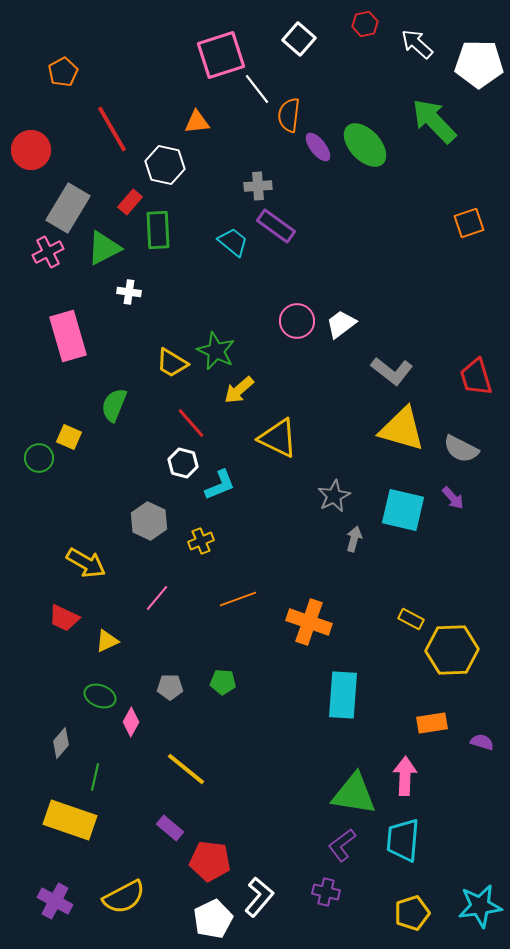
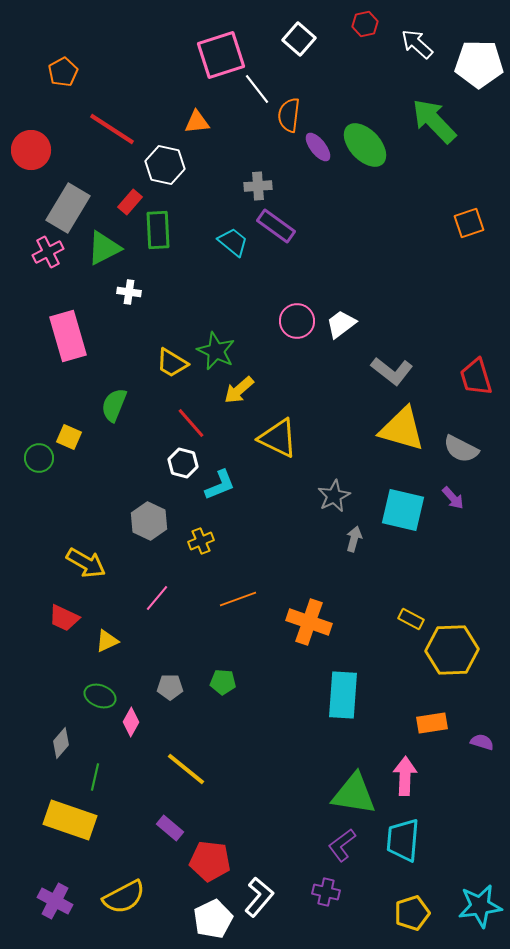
red line at (112, 129): rotated 27 degrees counterclockwise
